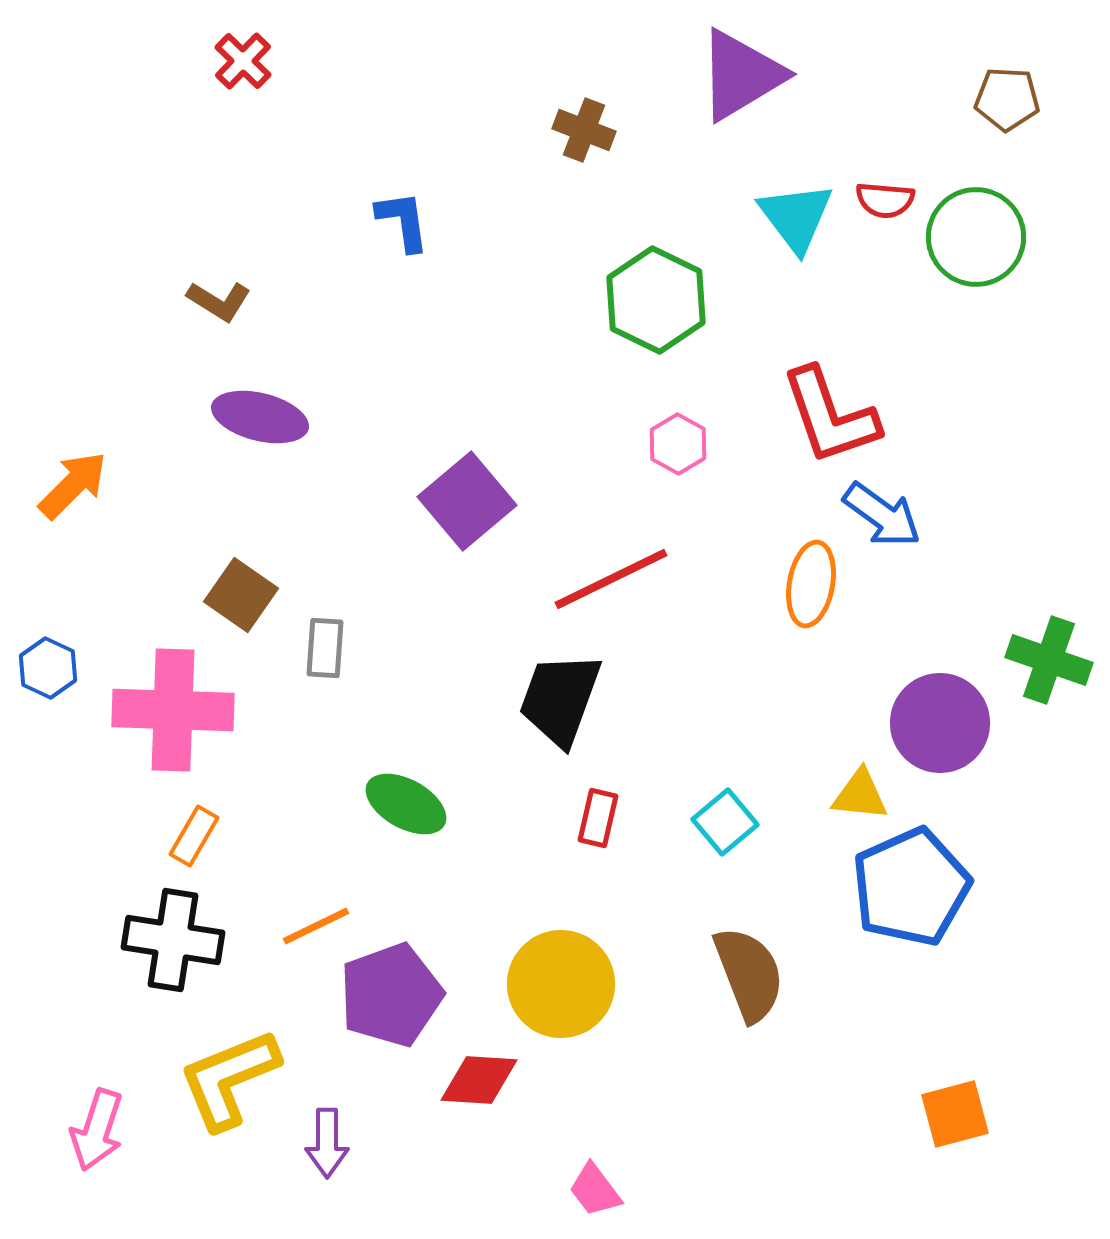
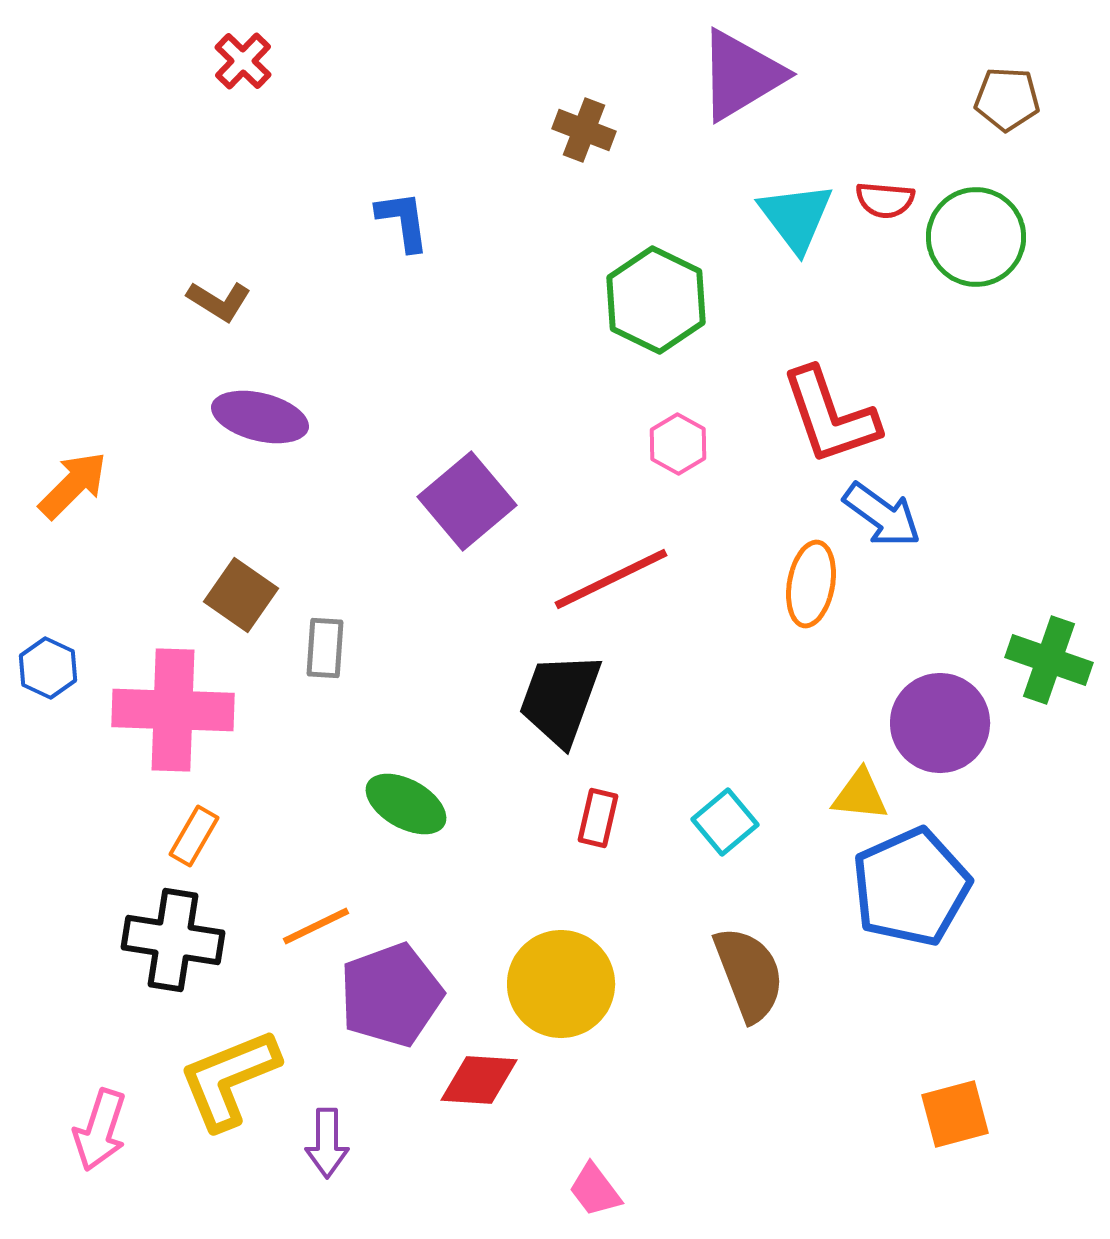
pink arrow at (97, 1130): moved 3 px right
